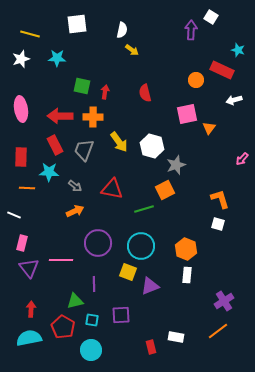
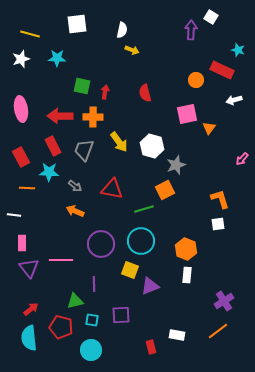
yellow arrow at (132, 50): rotated 16 degrees counterclockwise
red rectangle at (55, 145): moved 2 px left, 1 px down
red rectangle at (21, 157): rotated 30 degrees counterclockwise
orange arrow at (75, 211): rotated 132 degrees counterclockwise
white line at (14, 215): rotated 16 degrees counterclockwise
white square at (218, 224): rotated 24 degrees counterclockwise
pink rectangle at (22, 243): rotated 14 degrees counterclockwise
purple circle at (98, 243): moved 3 px right, 1 px down
cyan circle at (141, 246): moved 5 px up
yellow square at (128, 272): moved 2 px right, 2 px up
red arrow at (31, 309): rotated 49 degrees clockwise
red pentagon at (63, 327): moved 2 px left; rotated 15 degrees counterclockwise
white rectangle at (176, 337): moved 1 px right, 2 px up
cyan semicircle at (29, 338): rotated 85 degrees counterclockwise
